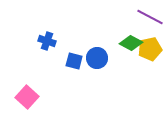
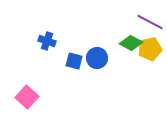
purple line: moved 5 px down
